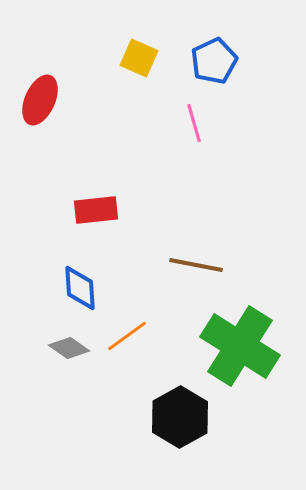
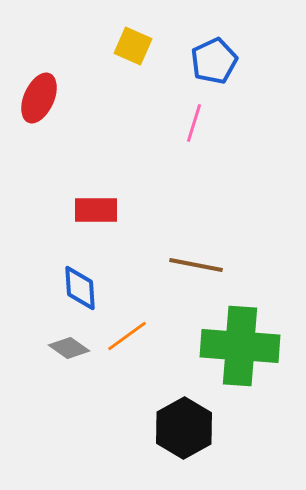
yellow square: moved 6 px left, 12 px up
red ellipse: moved 1 px left, 2 px up
pink line: rotated 33 degrees clockwise
red rectangle: rotated 6 degrees clockwise
green cross: rotated 28 degrees counterclockwise
black hexagon: moved 4 px right, 11 px down
